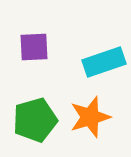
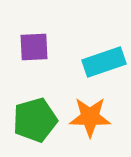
orange star: rotated 18 degrees clockwise
